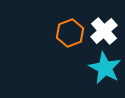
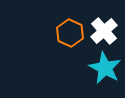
orange hexagon: rotated 16 degrees counterclockwise
